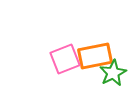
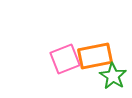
green star: moved 3 px down; rotated 12 degrees counterclockwise
